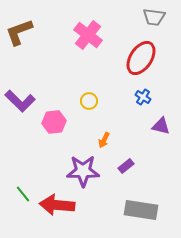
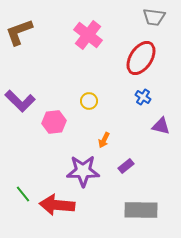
gray rectangle: rotated 8 degrees counterclockwise
